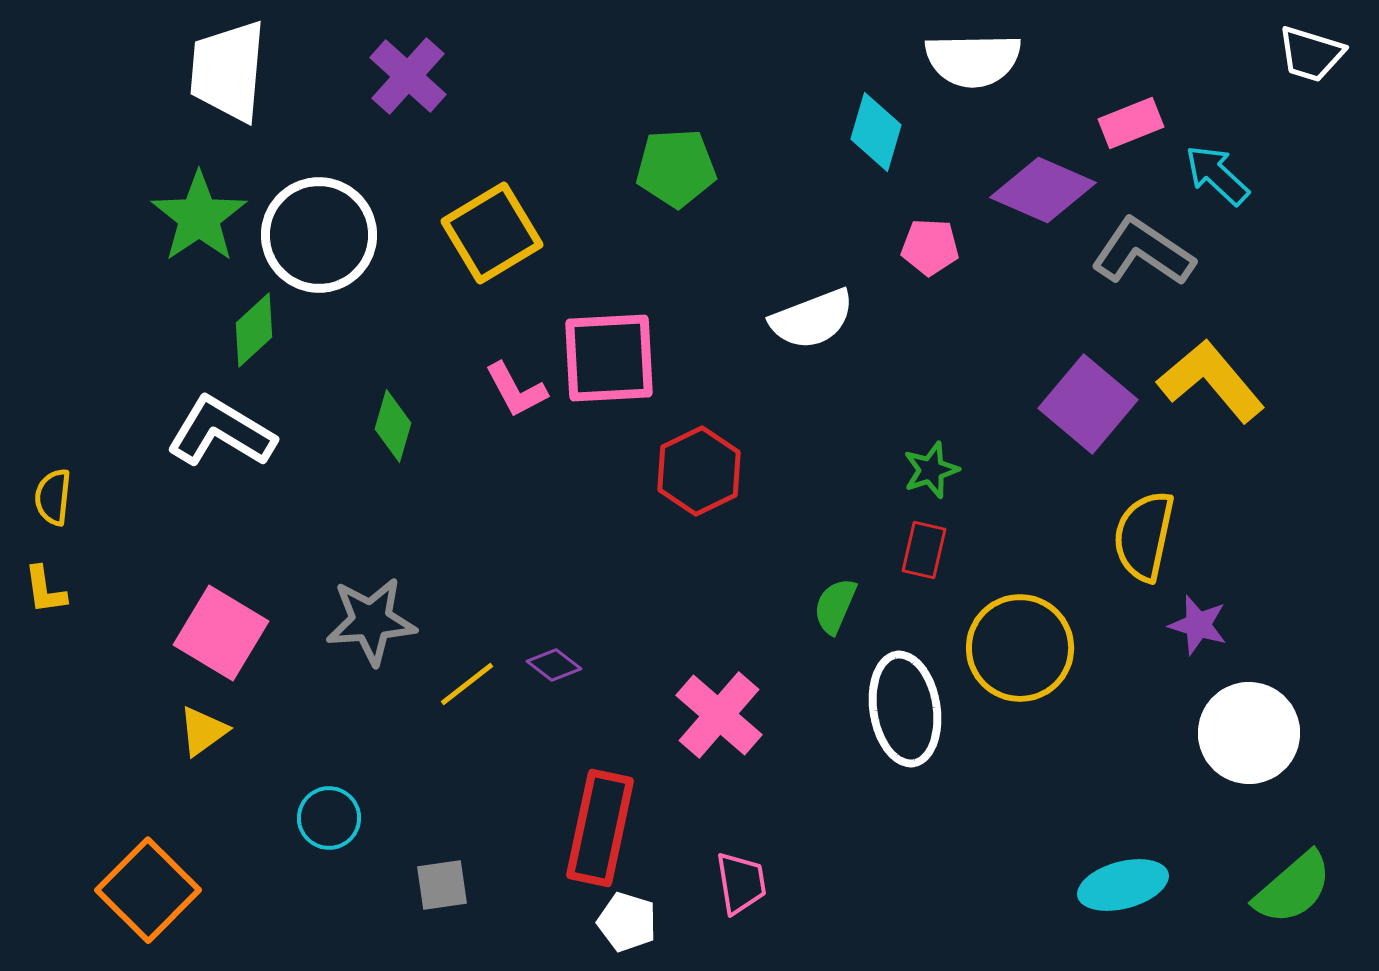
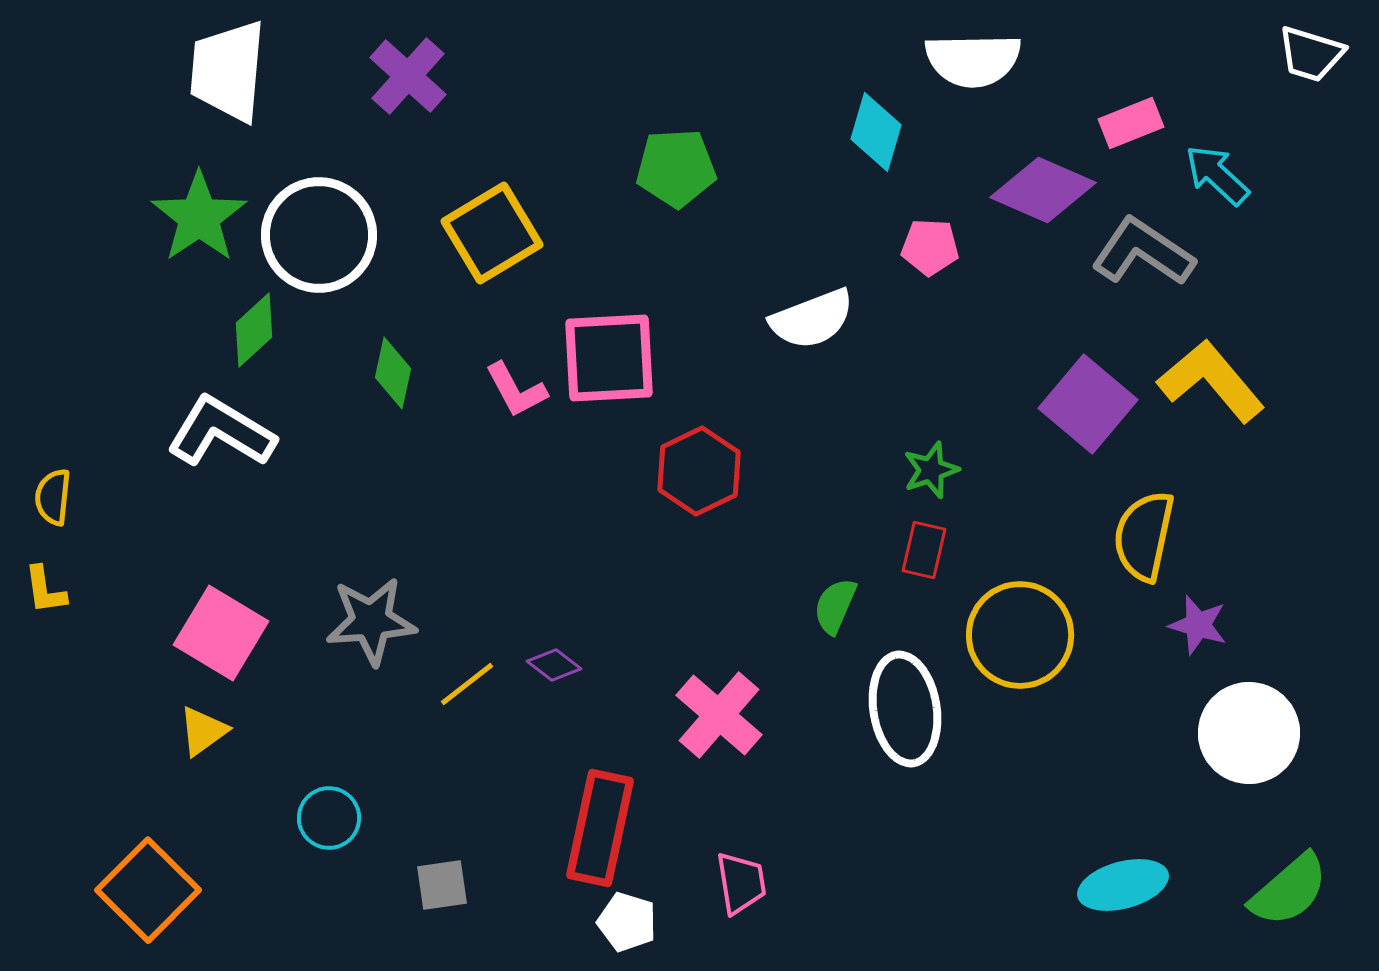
green diamond at (393, 426): moved 53 px up; rotated 4 degrees counterclockwise
yellow circle at (1020, 648): moved 13 px up
green semicircle at (1293, 888): moved 4 px left, 2 px down
